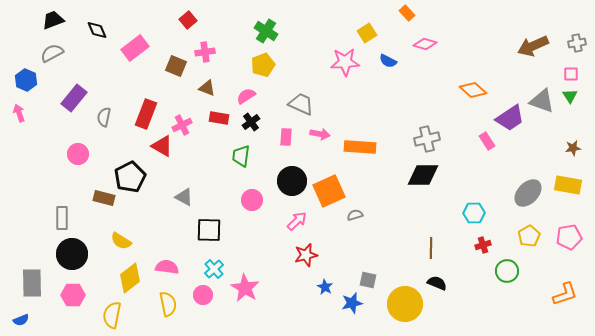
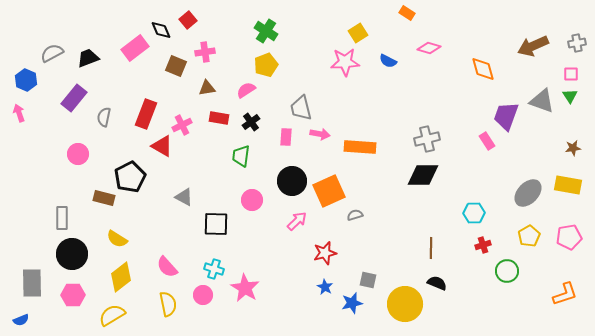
orange rectangle at (407, 13): rotated 14 degrees counterclockwise
black trapezoid at (53, 20): moved 35 px right, 38 px down
black diamond at (97, 30): moved 64 px right
yellow square at (367, 33): moved 9 px left
pink diamond at (425, 44): moved 4 px right, 4 px down
yellow pentagon at (263, 65): moved 3 px right
brown triangle at (207, 88): rotated 30 degrees counterclockwise
orange diamond at (473, 90): moved 10 px right, 21 px up; rotated 32 degrees clockwise
pink semicircle at (246, 96): moved 6 px up
gray trapezoid at (301, 104): moved 4 px down; rotated 128 degrees counterclockwise
purple trapezoid at (510, 118): moved 4 px left, 2 px up; rotated 144 degrees clockwise
black square at (209, 230): moved 7 px right, 6 px up
yellow semicircle at (121, 241): moved 4 px left, 2 px up
red star at (306, 255): moved 19 px right, 2 px up
pink semicircle at (167, 267): rotated 140 degrees counterclockwise
cyan cross at (214, 269): rotated 30 degrees counterclockwise
yellow diamond at (130, 278): moved 9 px left, 1 px up
yellow semicircle at (112, 315): rotated 48 degrees clockwise
